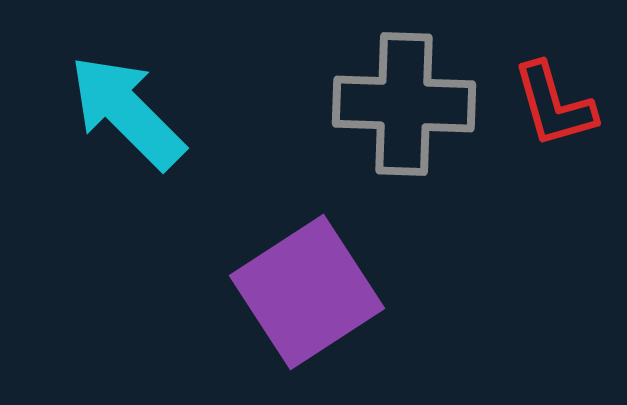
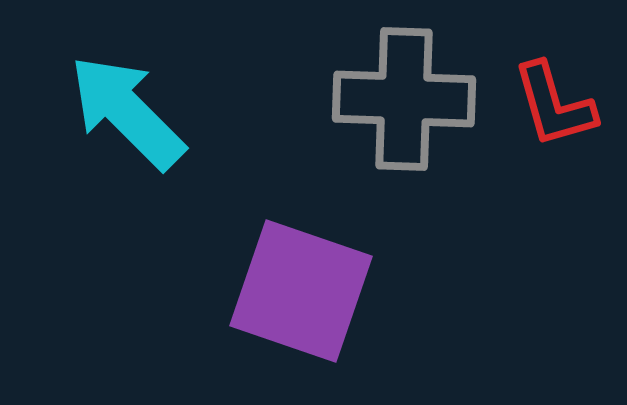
gray cross: moved 5 px up
purple square: moved 6 px left, 1 px up; rotated 38 degrees counterclockwise
